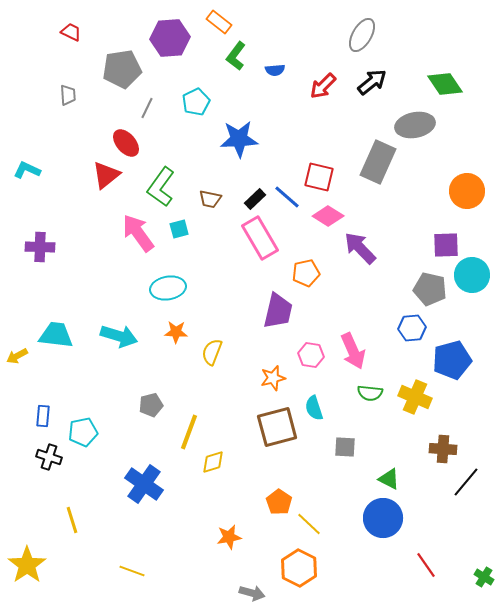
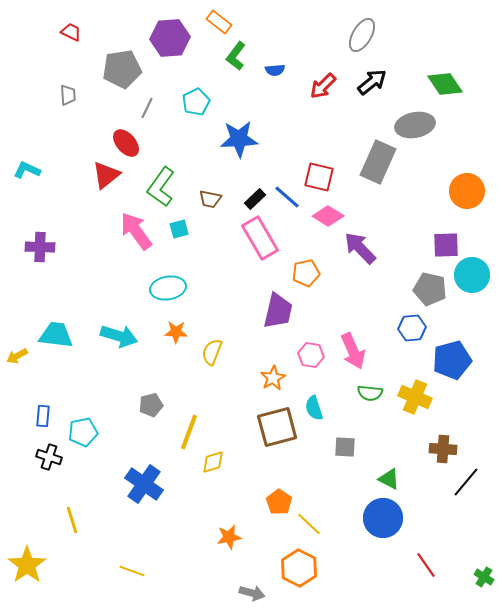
pink arrow at (138, 233): moved 2 px left, 2 px up
orange star at (273, 378): rotated 15 degrees counterclockwise
